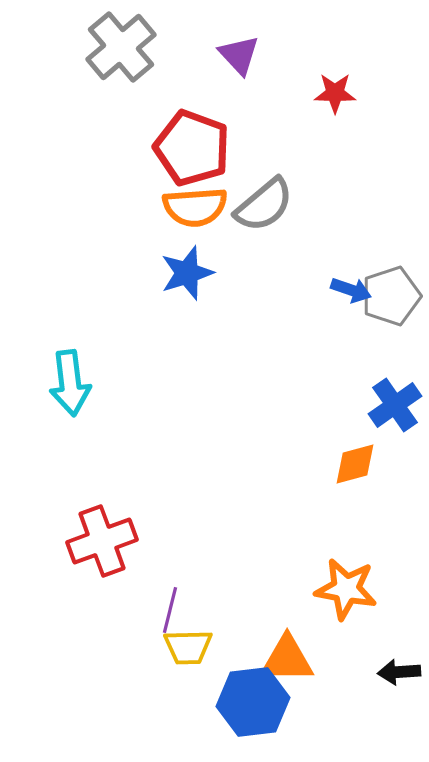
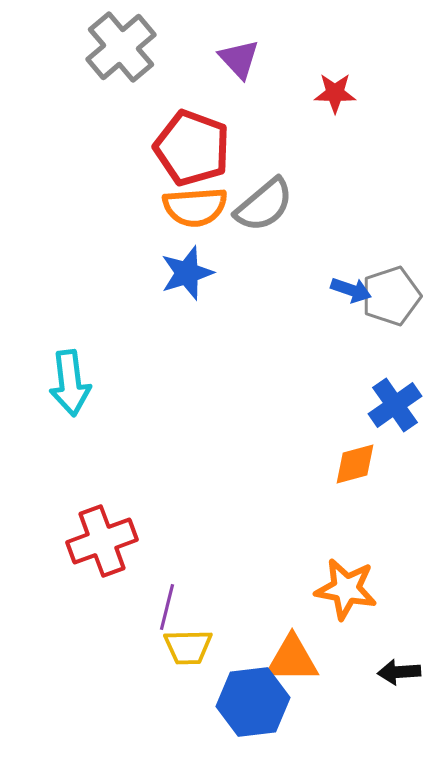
purple triangle: moved 4 px down
purple line: moved 3 px left, 3 px up
orange triangle: moved 5 px right
